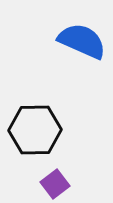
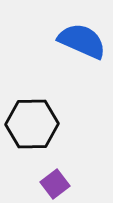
black hexagon: moved 3 px left, 6 px up
